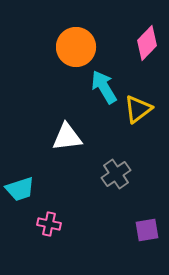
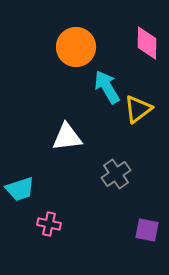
pink diamond: rotated 44 degrees counterclockwise
cyan arrow: moved 3 px right
purple square: rotated 20 degrees clockwise
